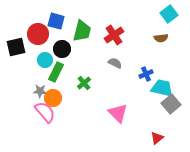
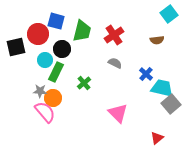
brown semicircle: moved 4 px left, 2 px down
blue cross: rotated 24 degrees counterclockwise
